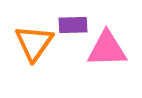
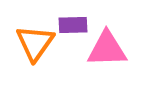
orange triangle: moved 1 px right
